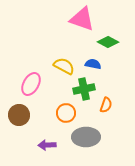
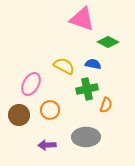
green cross: moved 3 px right
orange circle: moved 16 px left, 3 px up
